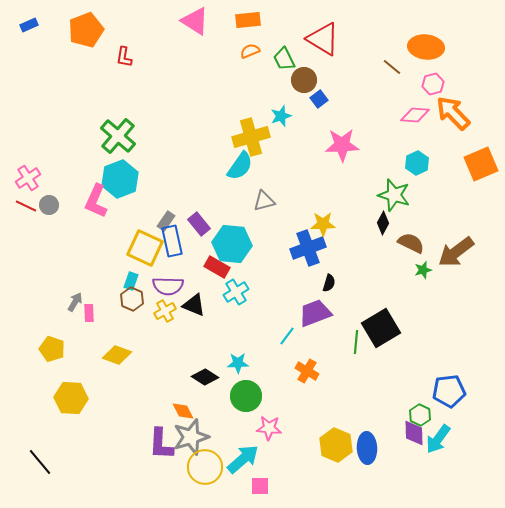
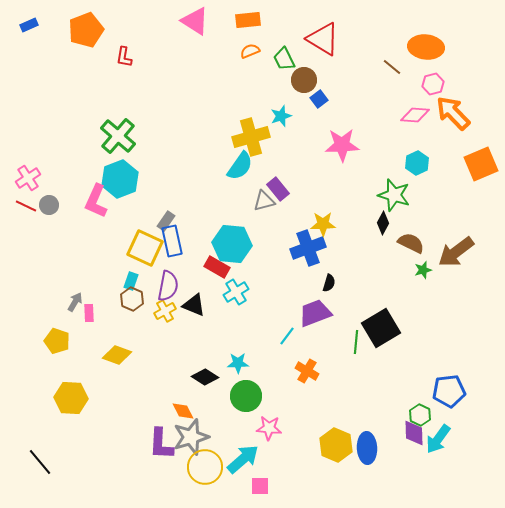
purple rectangle at (199, 224): moved 79 px right, 35 px up
purple semicircle at (168, 286): rotated 80 degrees counterclockwise
yellow pentagon at (52, 349): moved 5 px right, 8 px up
